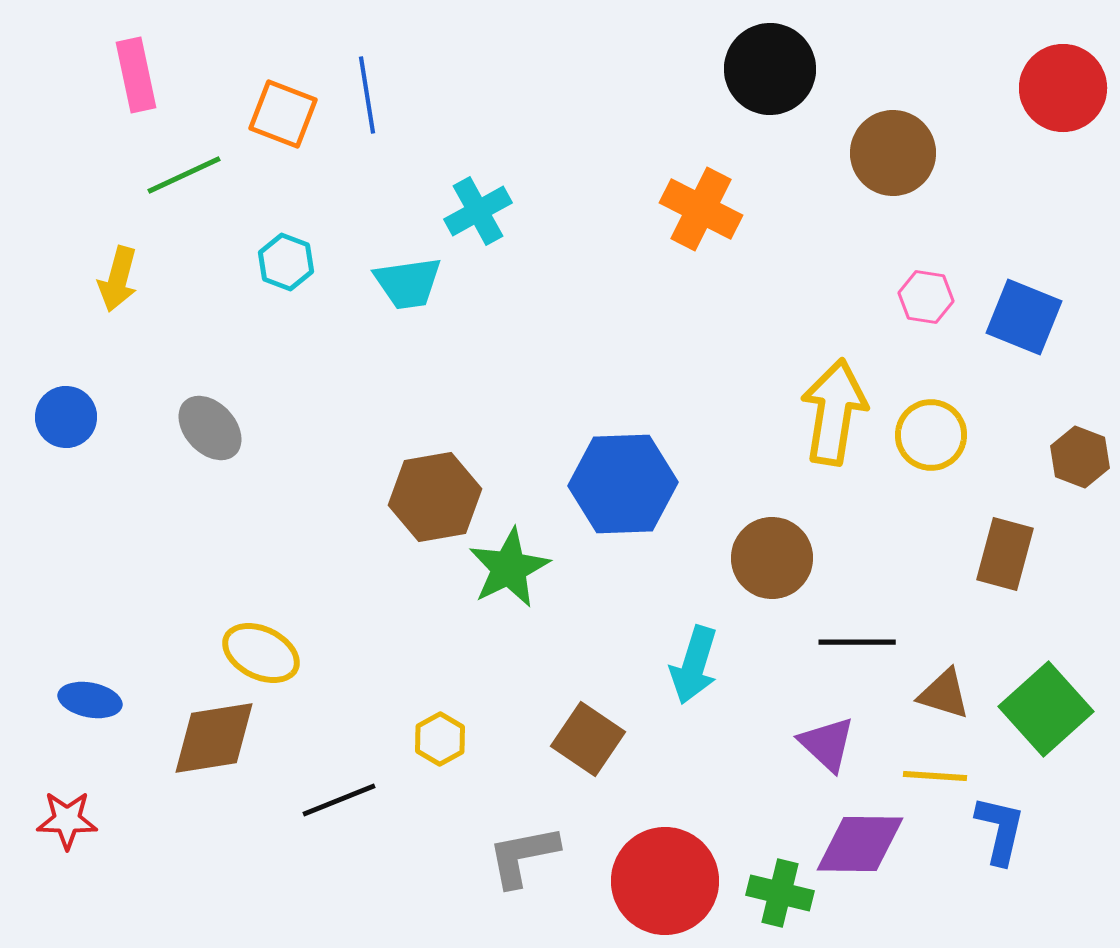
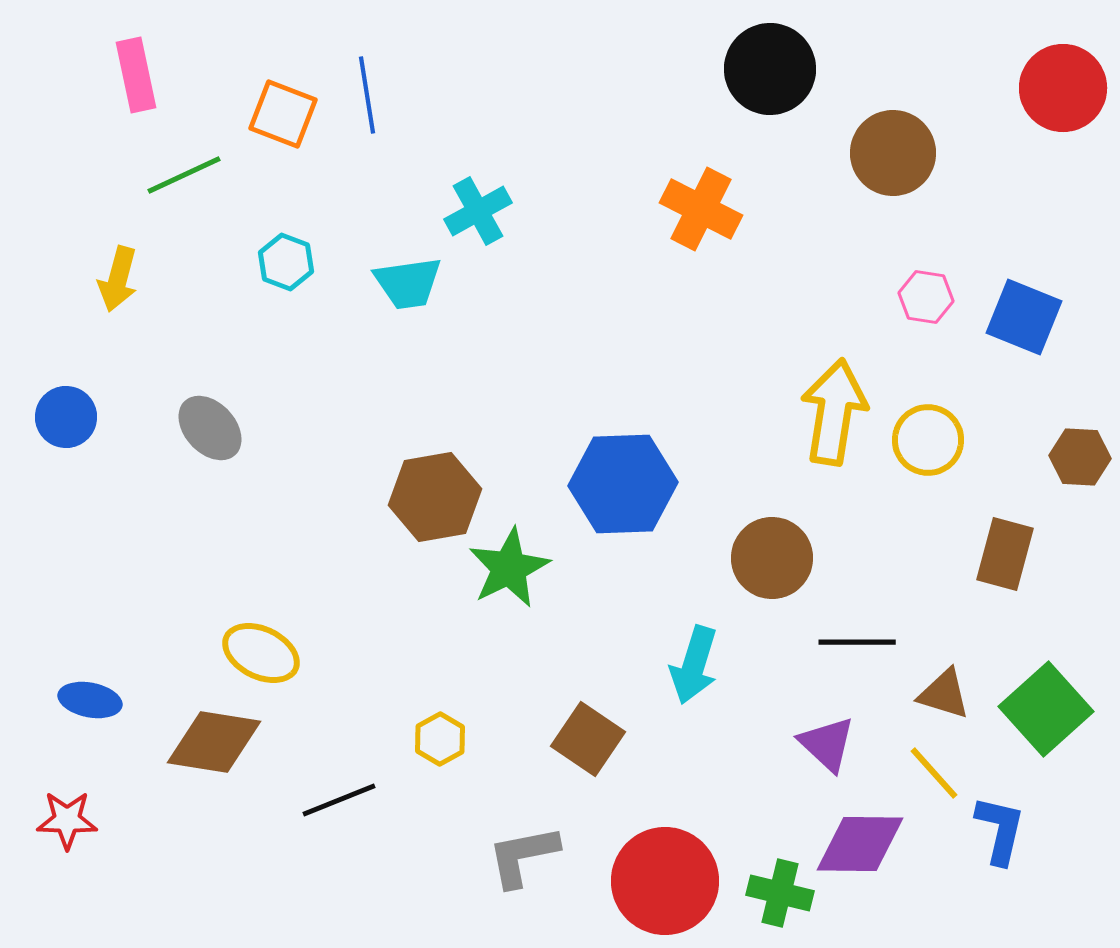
yellow circle at (931, 435): moved 3 px left, 5 px down
brown hexagon at (1080, 457): rotated 18 degrees counterclockwise
brown diamond at (214, 738): moved 4 px down; rotated 18 degrees clockwise
yellow line at (935, 776): moved 1 px left, 3 px up; rotated 44 degrees clockwise
